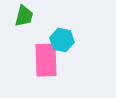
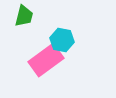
pink rectangle: rotated 56 degrees clockwise
